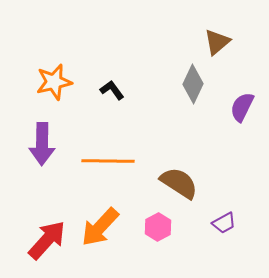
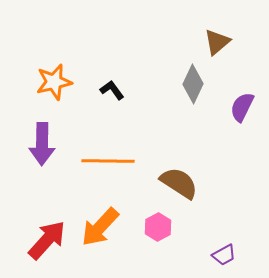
purple trapezoid: moved 32 px down
